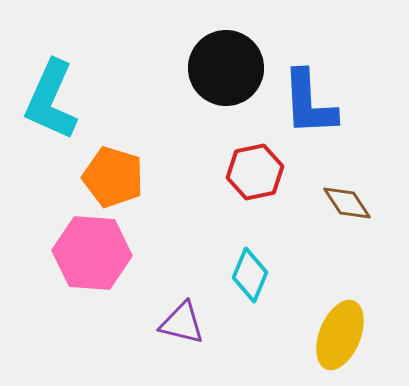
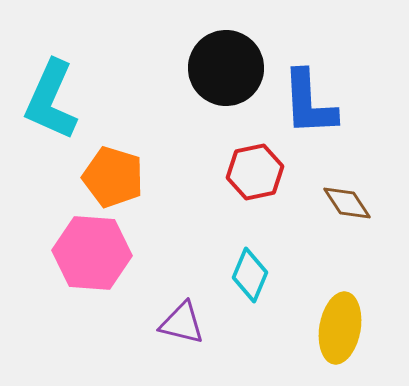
yellow ellipse: moved 7 px up; rotated 12 degrees counterclockwise
